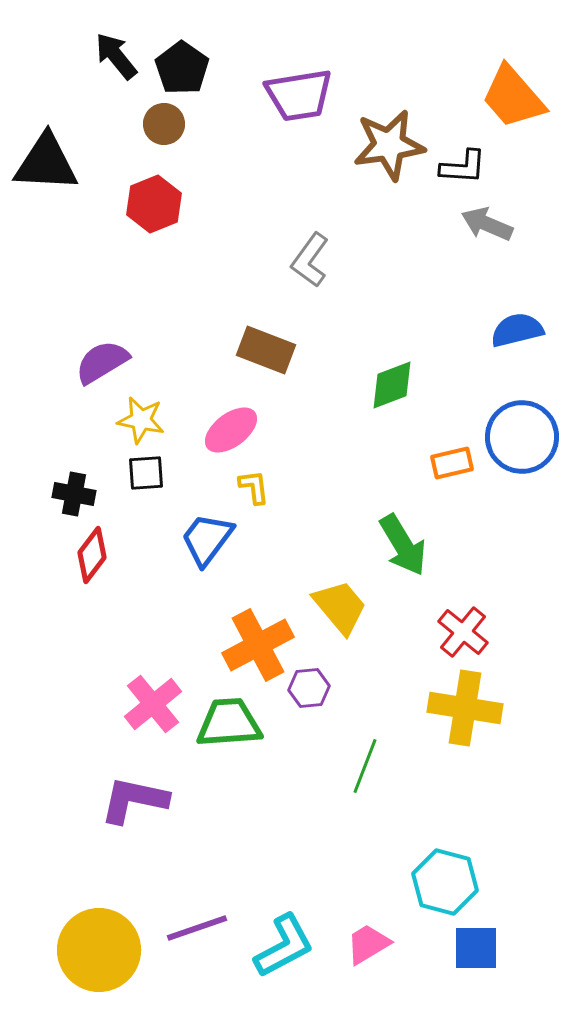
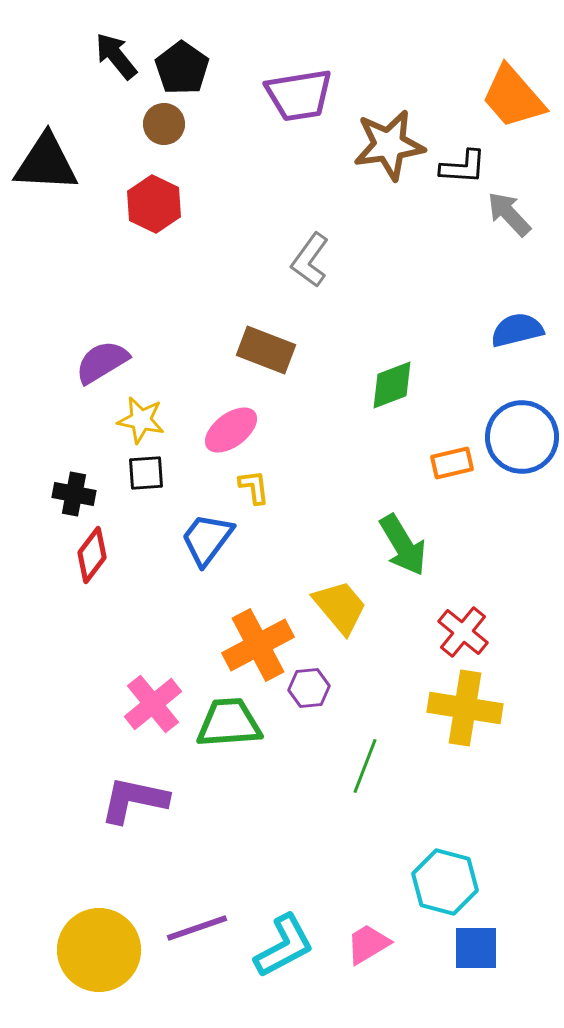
red hexagon: rotated 12 degrees counterclockwise
gray arrow: moved 22 px right, 10 px up; rotated 24 degrees clockwise
